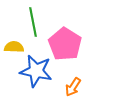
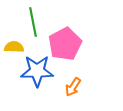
pink pentagon: rotated 12 degrees clockwise
blue star: moved 1 px right; rotated 12 degrees counterclockwise
